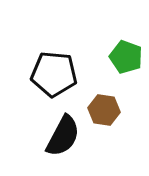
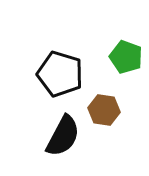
black pentagon: moved 6 px right; rotated 12 degrees clockwise
